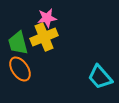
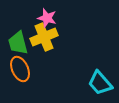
pink star: rotated 24 degrees clockwise
orange ellipse: rotated 10 degrees clockwise
cyan trapezoid: moved 6 px down
